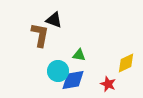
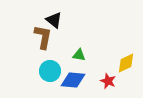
black triangle: rotated 18 degrees clockwise
brown L-shape: moved 3 px right, 2 px down
cyan circle: moved 8 px left
blue diamond: rotated 15 degrees clockwise
red star: moved 3 px up
